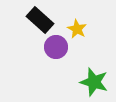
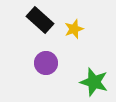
yellow star: moved 3 px left; rotated 24 degrees clockwise
purple circle: moved 10 px left, 16 px down
